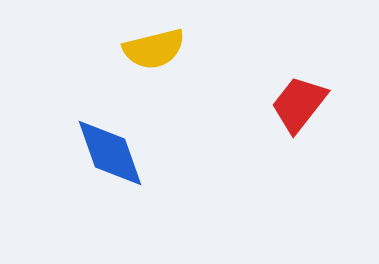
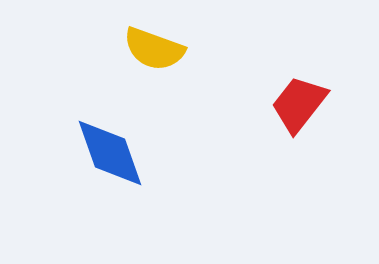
yellow semicircle: rotated 34 degrees clockwise
